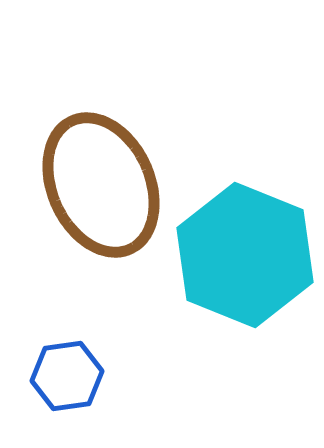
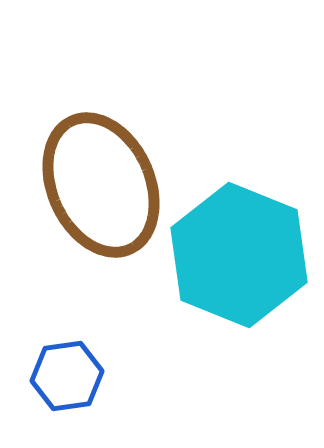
cyan hexagon: moved 6 px left
